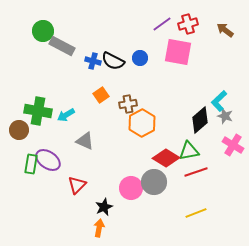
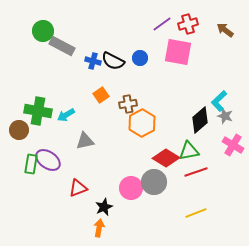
gray triangle: rotated 36 degrees counterclockwise
red triangle: moved 1 px right, 3 px down; rotated 24 degrees clockwise
